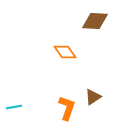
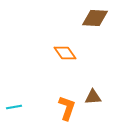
brown diamond: moved 3 px up
orange diamond: moved 1 px down
brown triangle: rotated 30 degrees clockwise
